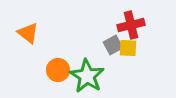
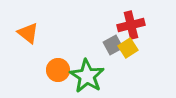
yellow square: rotated 36 degrees counterclockwise
